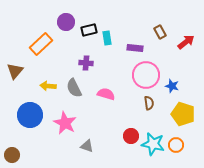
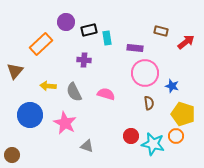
brown rectangle: moved 1 px right, 1 px up; rotated 48 degrees counterclockwise
purple cross: moved 2 px left, 3 px up
pink circle: moved 1 px left, 2 px up
gray semicircle: moved 4 px down
orange circle: moved 9 px up
